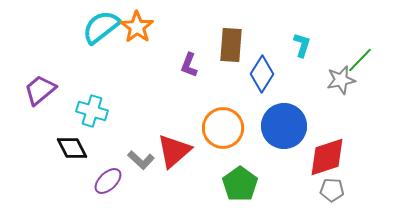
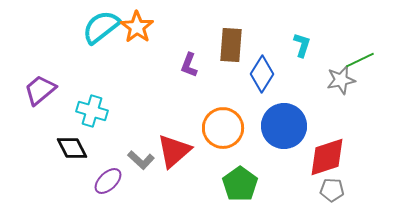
green line: rotated 20 degrees clockwise
